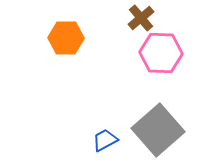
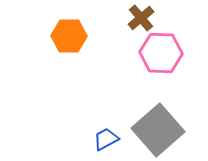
orange hexagon: moved 3 px right, 2 px up
blue trapezoid: moved 1 px right, 1 px up
